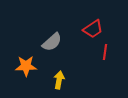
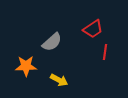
yellow arrow: rotated 108 degrees clockwise
